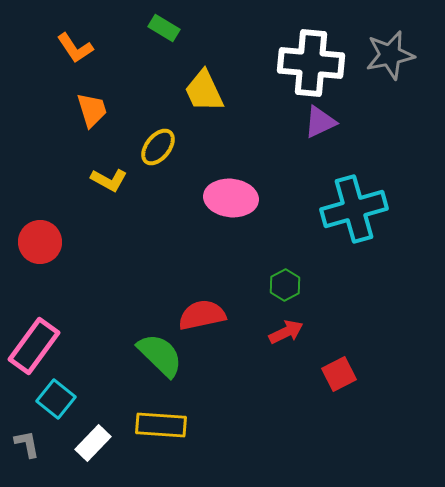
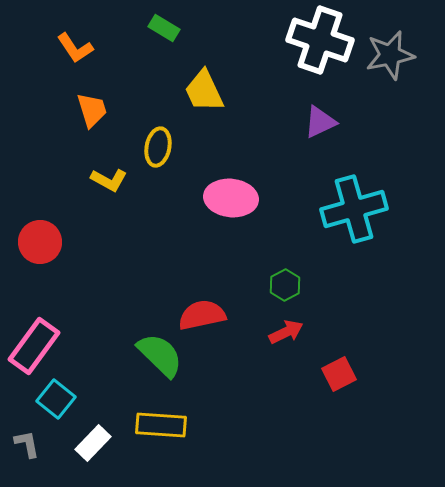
white cross: moved 9 px right, 23 px up; rotated 14 degrees clockwise
yellow ellipse: rotated 27 degrees counterclockwise
